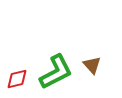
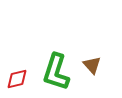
green L-shape: rotated 135 degrees clockwise
